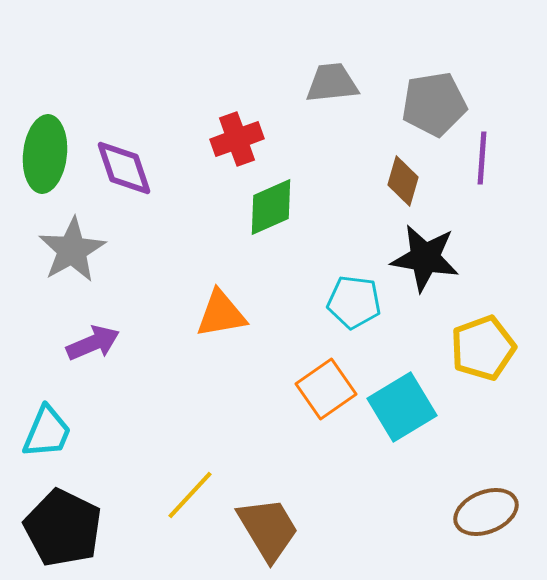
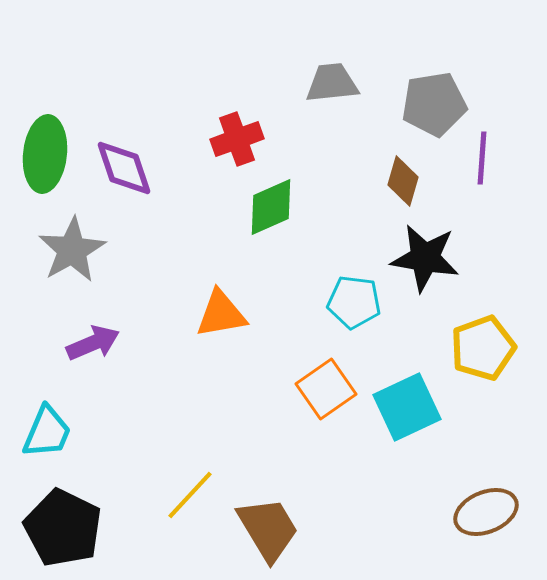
cyan square: moved 5 px right; rotated 6 degrees clockwise
